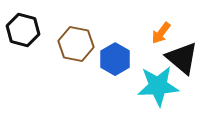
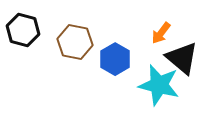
brown hexagon: moved 1 px left, 2 px up
cyan star: moved 1 px right, 1 px up; rotated 18 degrees clockwise
